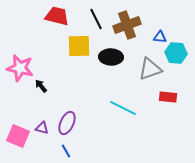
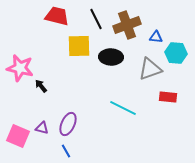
blue triangle: moved 4 px left
purple ellipse: moved 1 px right, 1 px down
